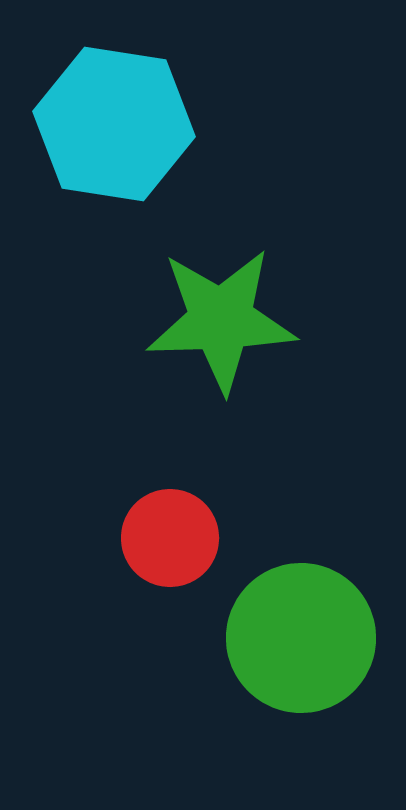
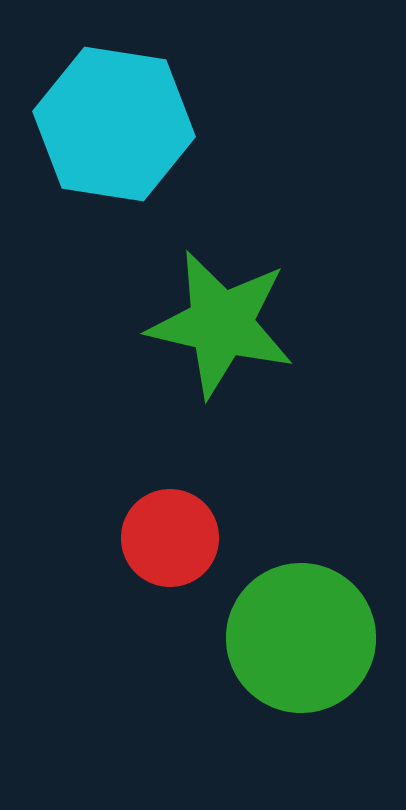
green star: moved 4 px down; rotated 15 degrees clockwise
